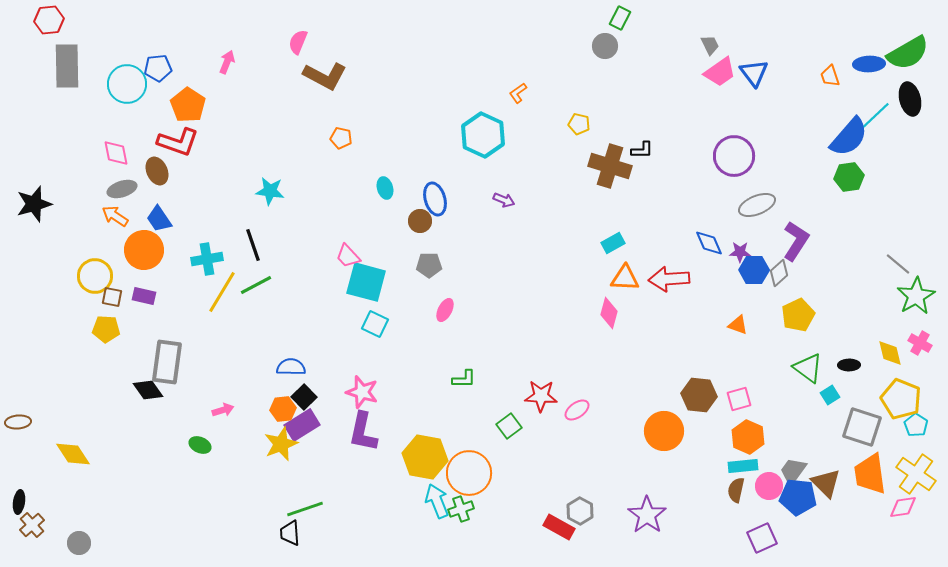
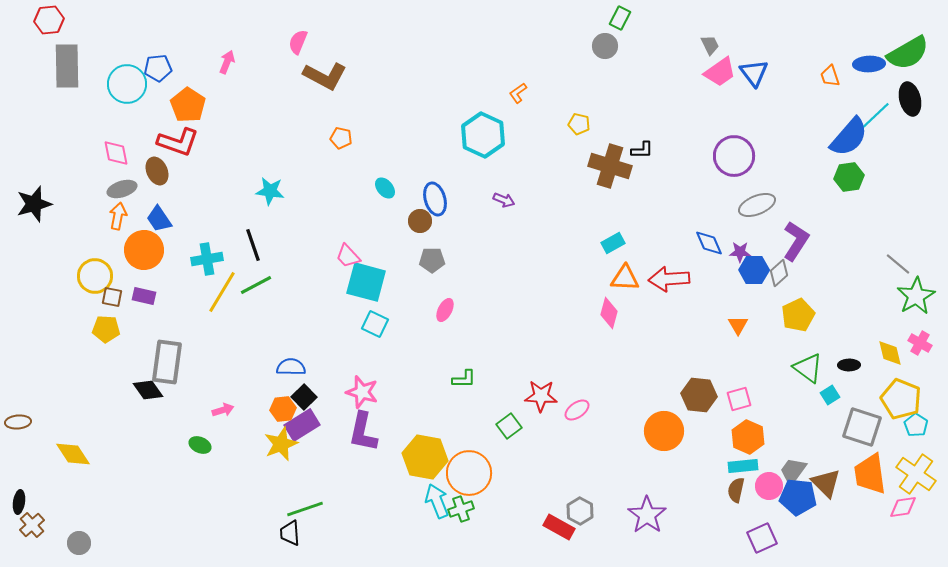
cyan ellipse at (385, 188): rotated 25 degrees counterclockwise
orange arrow at (115, 216): moved 3 px right; rotated 68 degrees clockwise
gray pentagon at (429, 265): moved 3 px right, 5 px up
orange triangle at (738, 325): rotated 40 degrees clockwise
